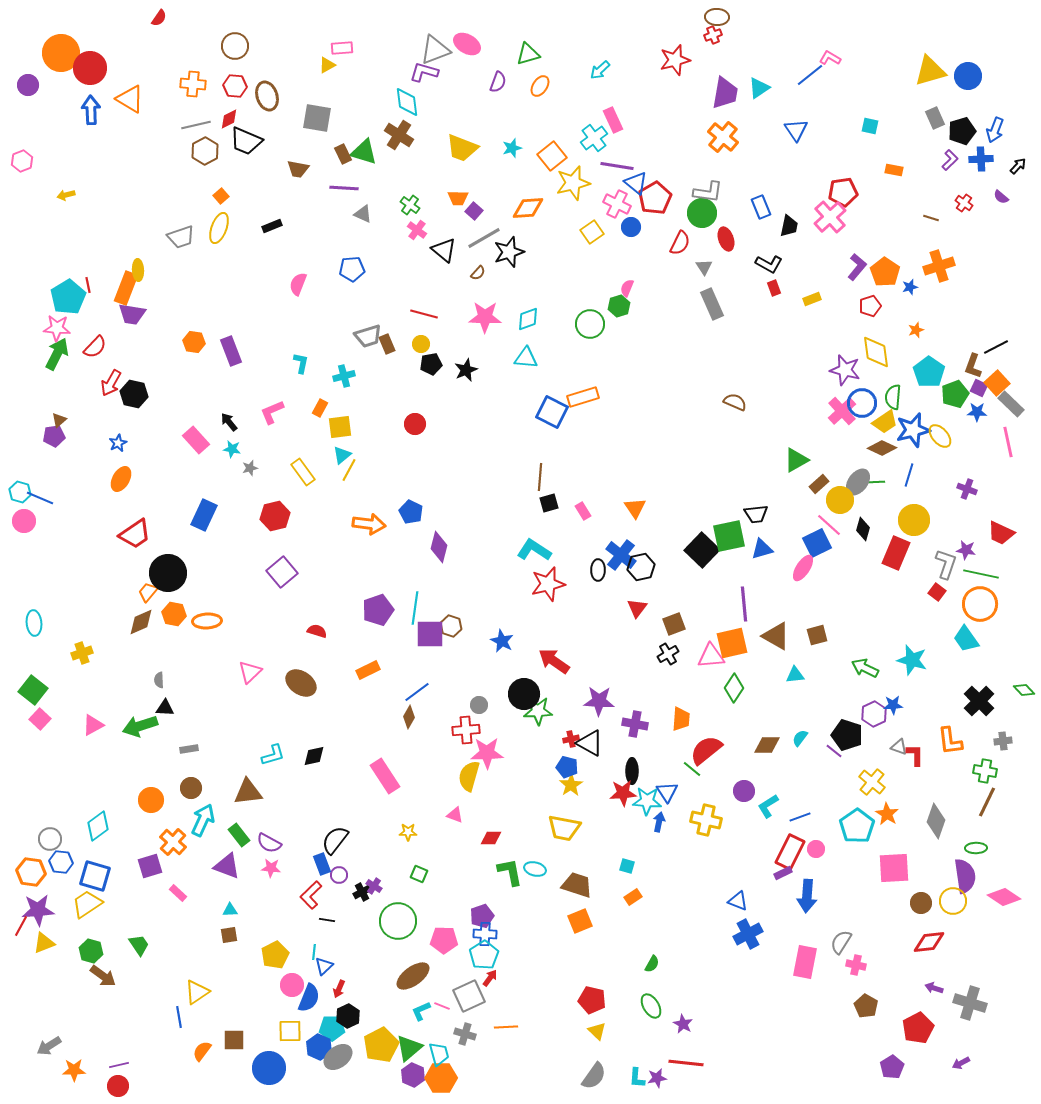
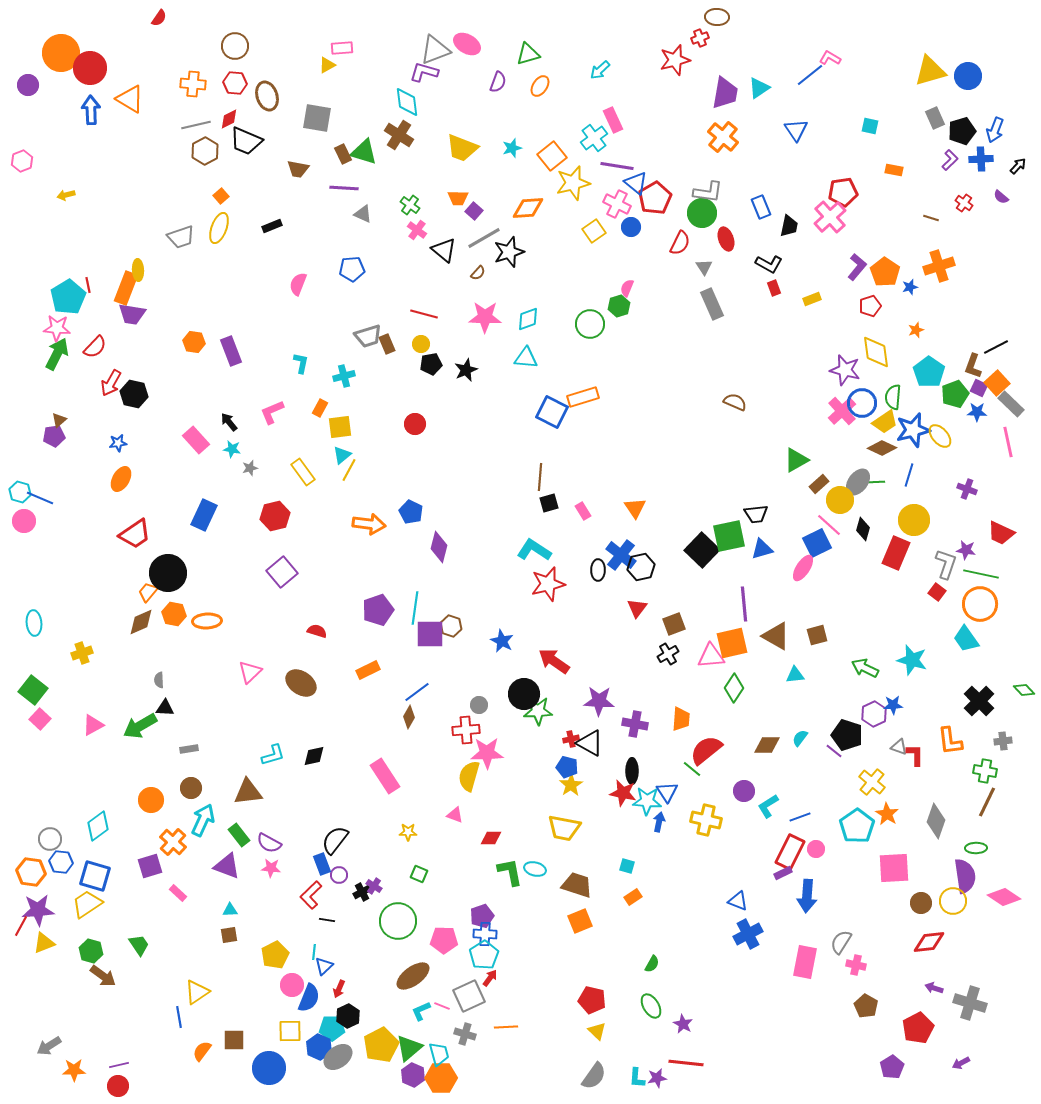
red cross at (713, 35): moved 13 px left, 3 px down
red hexagon at (235, 86): moved 3 px up
yellow square at (592, 232): moved 2 px right, 1 px up
blue star at (118, 443): rotated 18 degrees clockwise
green arrow at (140, 726): rotated 12 degrees counterclockwise
red star at (623, 793): rotated 16 degrees clockwise
